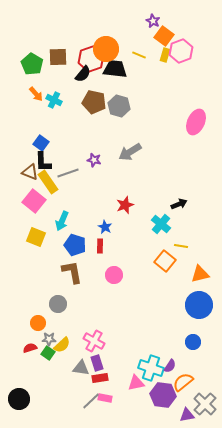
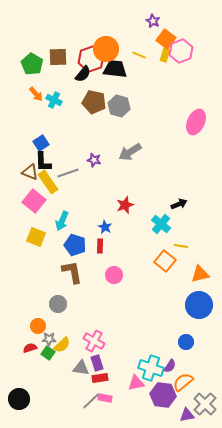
orange square at (164, 36): moved 2 px right, 3 px down
blue square at (41, 143): rotated 21 degrees clockwise
orange circle at (38, 323): moved 3 px down
blue circle at (193, 342): moved 7 px left
